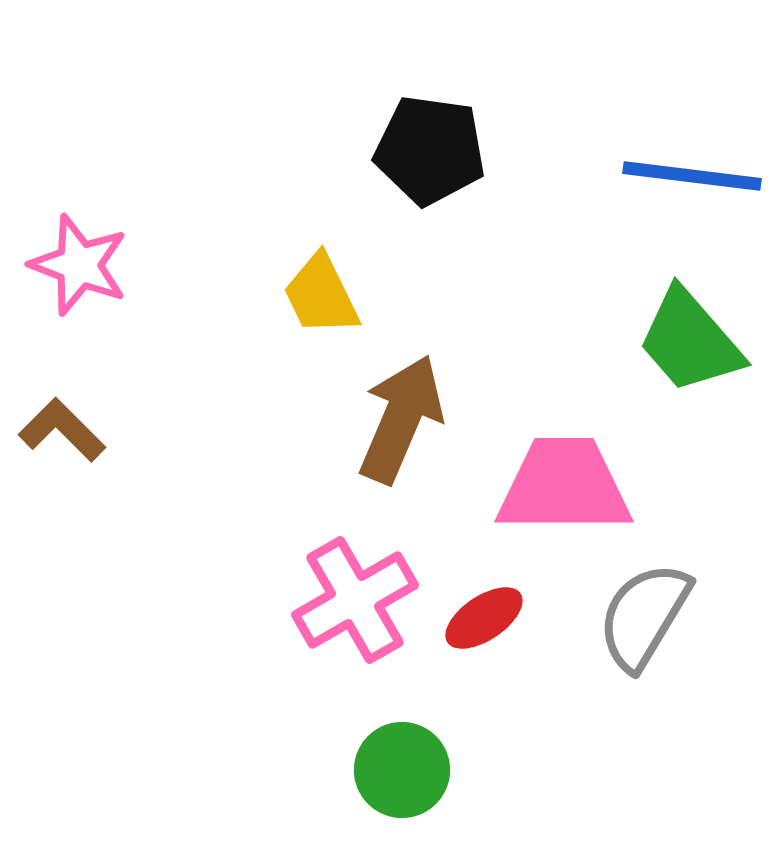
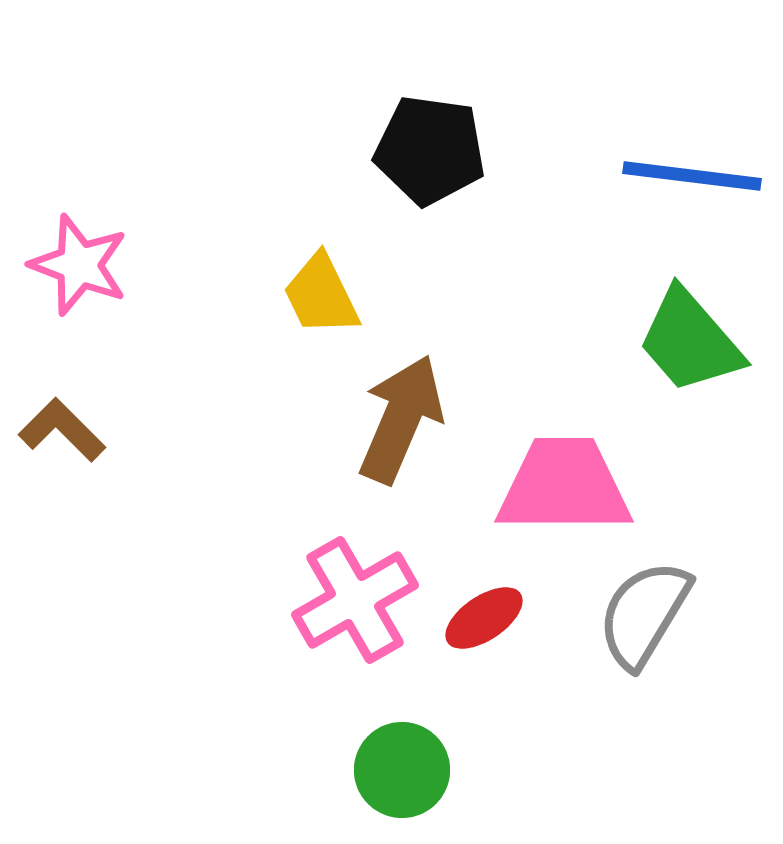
gray semicircle: moved 2 px up
